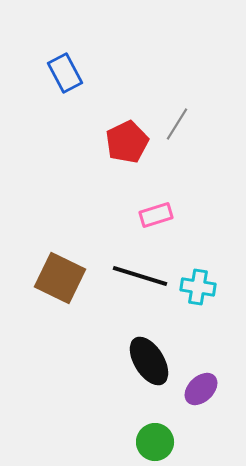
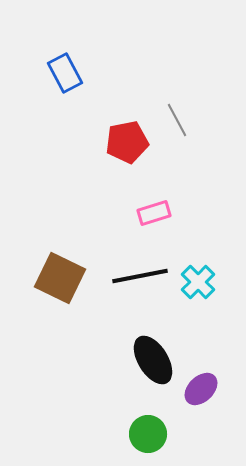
gray line: moved 4 px up; rotated 60 degrees counterclockwise
red pentagon: rotated 15 degrees clockwise
pink rectangle: moved 2 px left, 2 px up
black line: rotated 28 degrees counterclockwise
cyan cross: moved 5 px up; rotated 36 degrees clockwise
black ellipse: moved 4 px right, 1 px up
green circle: moved 7 px left, 8 px up
